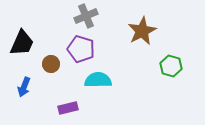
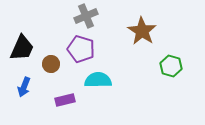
brown star: rotated 12 degrees counterclockwise
black trapezoid: moved 5 px down
purple rectangle: moved 3 px left, 8 px up
